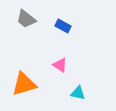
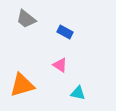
blue rectangle: moved 2 px right, 6 px down
orange triangle: moved 2 px left, 1 px down
